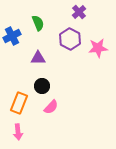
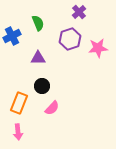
purple hexagon: rotated 15 degrees clockwise
pink semicircle: moved 1 px right, 1 px down
